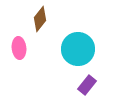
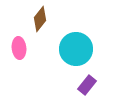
cyan circle: moved 2 px left
